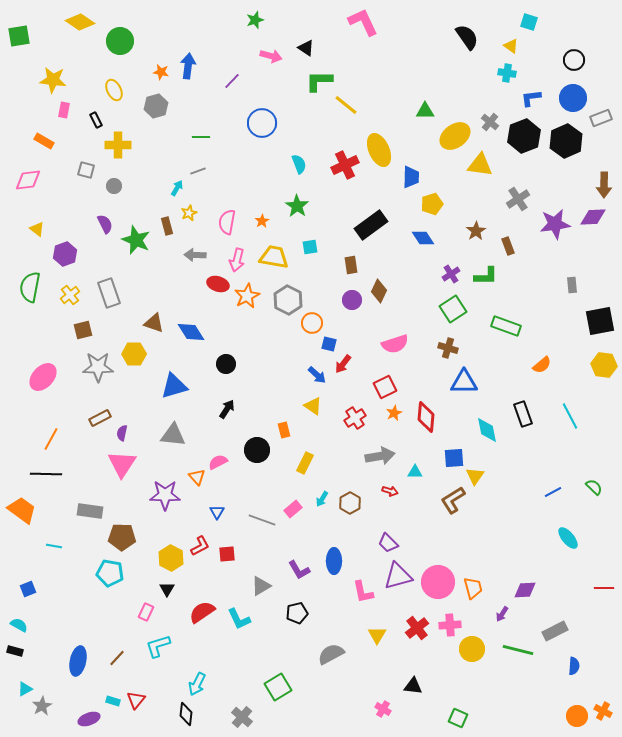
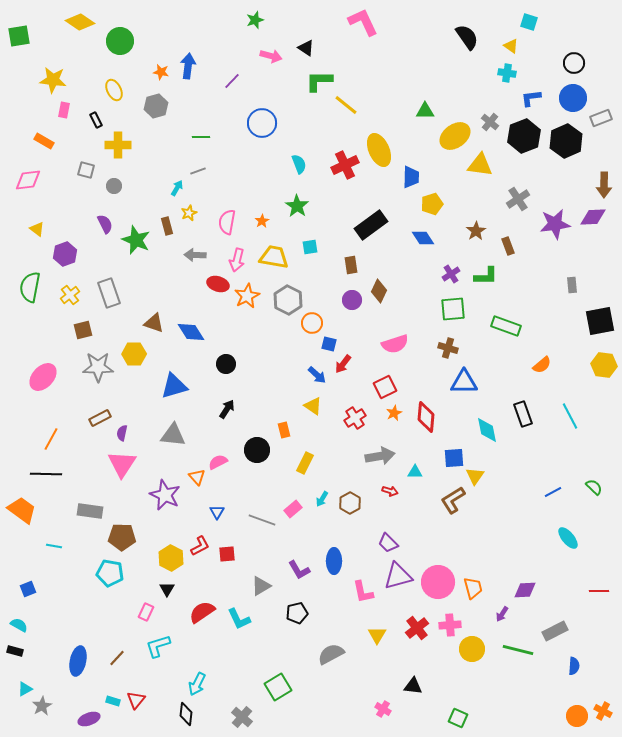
black circle at (574, 60): moved 3 px down
green square at (453, 309): rotated 28 degrees clockwise
purple star at (165, 495): rotated 24 degrees clockwise
red line at (604, 588): moved 5 px left, 3 px down
